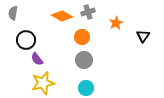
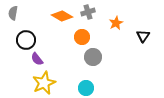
gray circle: moved 9 px right, 3 px up
yellow star: moved 1 px right; rotated 10 degrees counterclockwise
